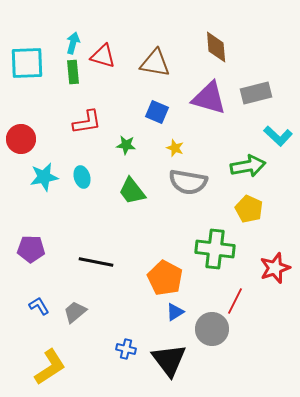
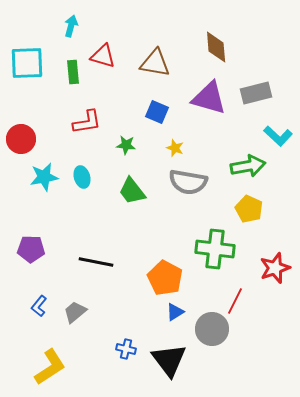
cyan arrow: moved 2 px left, 17 px up
blue L-shape: rotated 110 degrees counterclockwise
